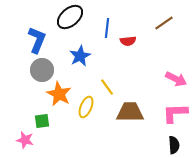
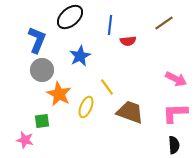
blue line: moved 3 px right, 3 px up
brown trapezoid: rotated 20 degrees clockwise
